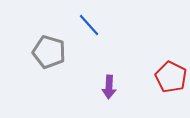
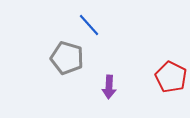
gray pentagon: moved 18 px right, 6 px down
